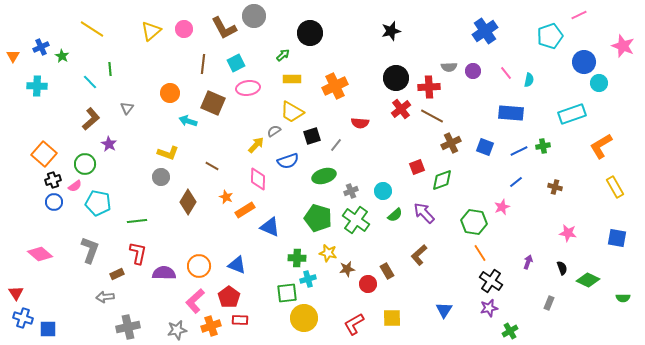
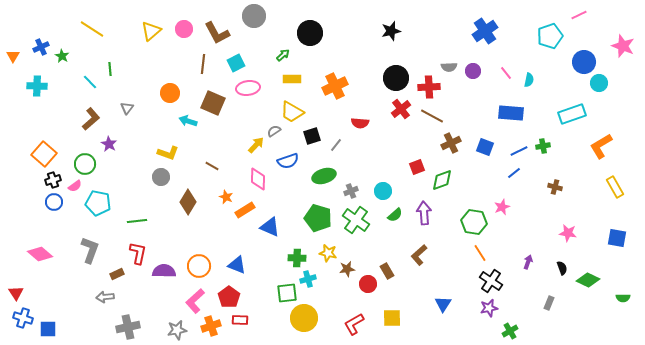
brown L-shape at (224, 28): moved 7 px left, 5 px down
blue line at (516, 182): moved 2 px left, 9 px up
purple arrow at (424, 213): rotated 40 degrees clockwise
purple semicircle at (164, 273): moved 2 px up
blue triangle at (444, 310): moved 1 px left, 6 px up
